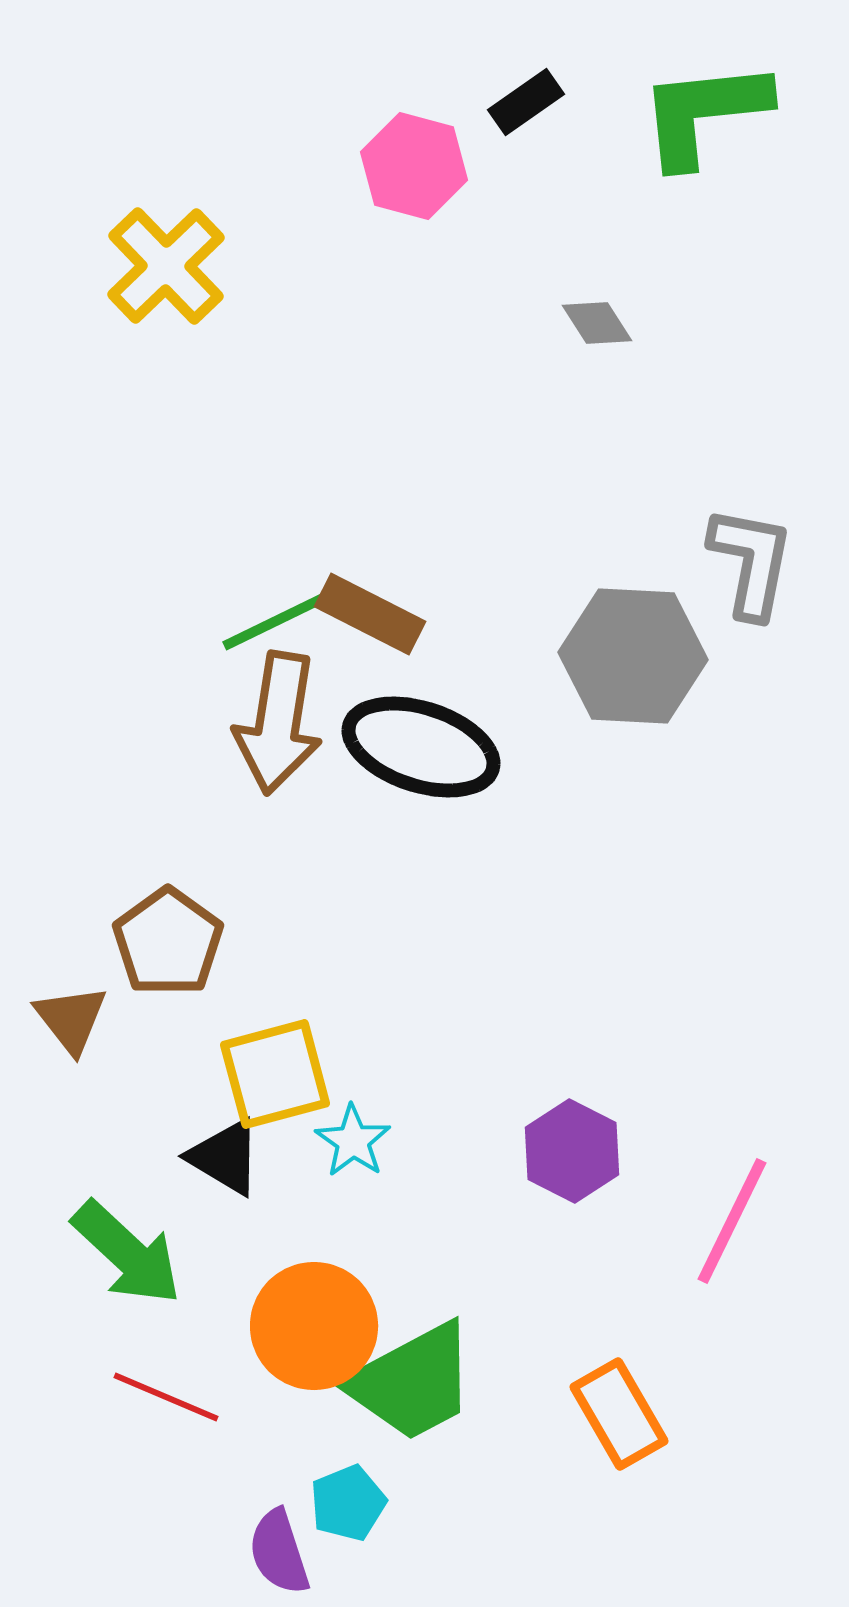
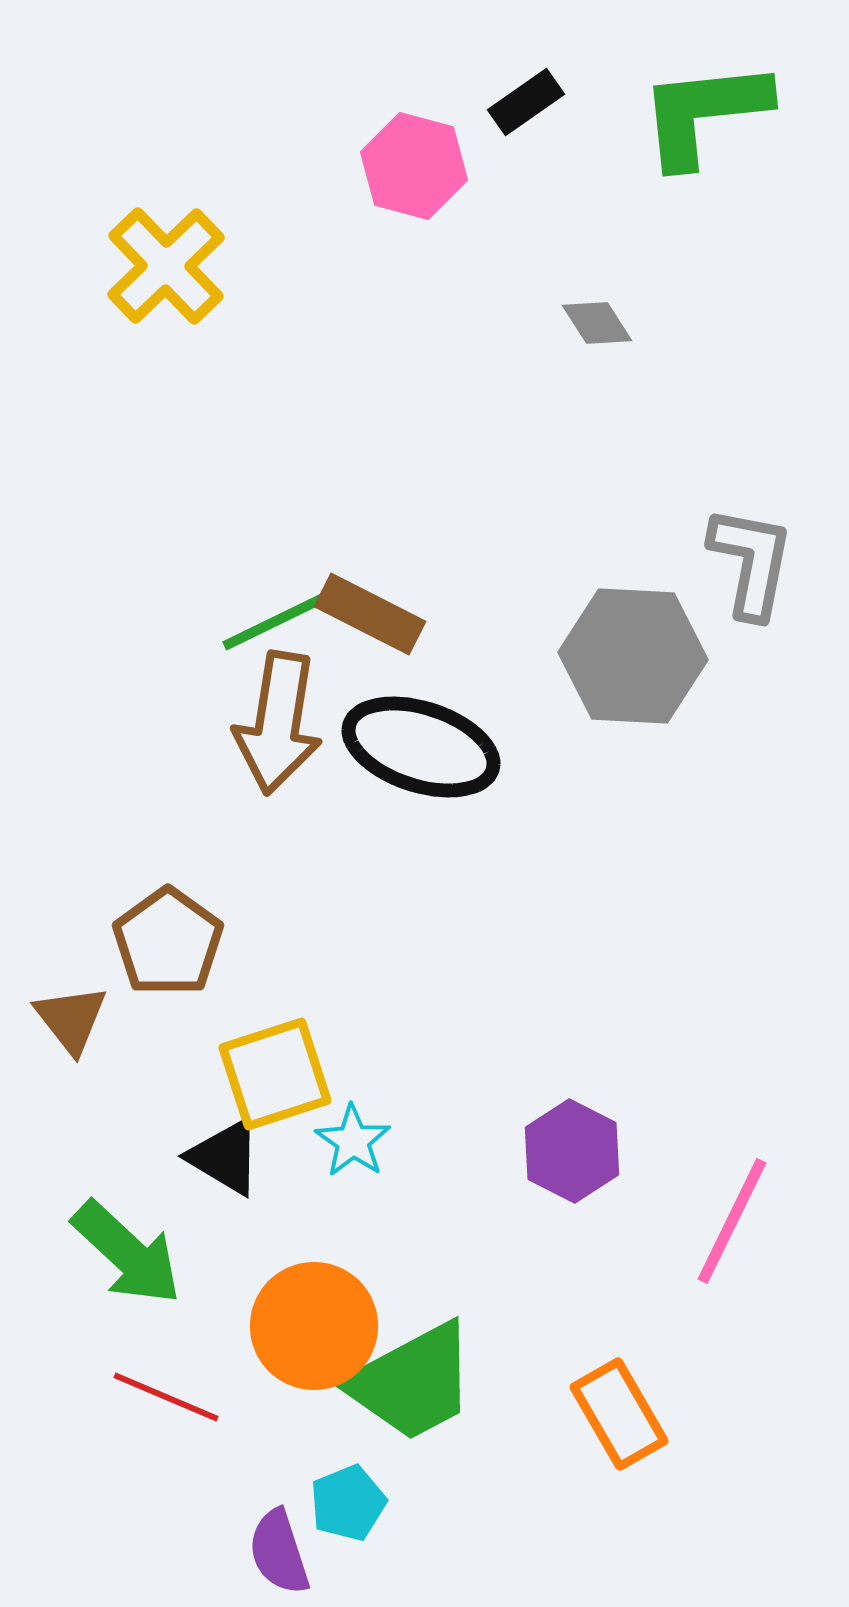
yellow square: rotated 3 degrees counterclockwise
